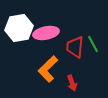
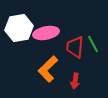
red arrow: moved 3 px right, 2 px up; rotated 28 degrees clockwise
